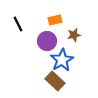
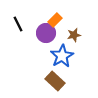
orange rectangle: rotated 32 degrees counterclockwise
purple circle: moved 1 px left, 8 px up
blue star: moved 4 px up
